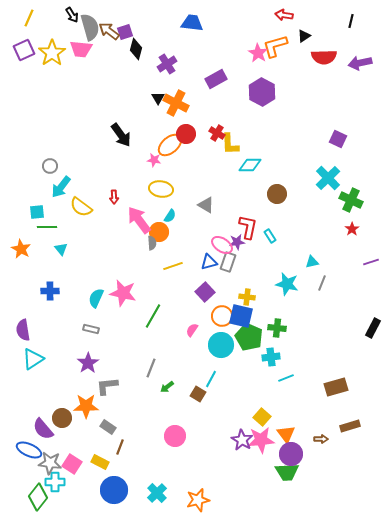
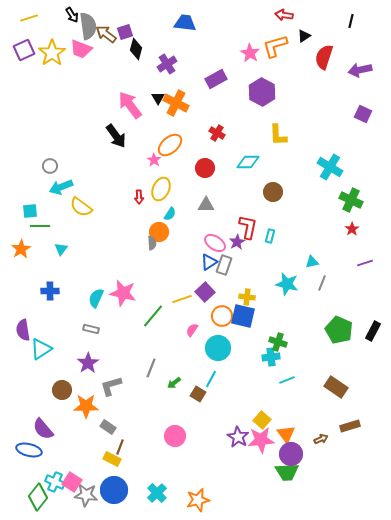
yellow line at (29, 18): rotated 48 degrees clockwise
blue trapezoid at (192, 23): moved 7 px left
gray semicircle at (90, 27): moved 2 px left, 1 px up; rotated 8 degrees clockwise
brown arrow at (109, 31): moved 3 px left, 3 px down
pink trapezoid at (81, 49): rotated 15 degrees clockwise
pink star at (258, 53): moved 8 px left
red semicircle at (324, 57): rotated 110 degrees clockwise
purple arrow at (360, 63): moved 7 px down
red circle at (186, 134): moved 19 px right, 34 px down
black arrow at (121, 135): moved 5 px left, 1 px down
purple square at (338, 139): moved 25 px right, 25 px up
yellow L-shape at (230, 144): moved 48 px right, 9 px up
pink star at (154, 160): rotated 24 degrees clockwise
cyan diamond at (250, 165): moved 2 px left, 3 px up
cyan cross at (328, 178): moved 2 px right, 11 px up; rotated 15 degrees counterclockwise
cyan arrow at (61, 187): rotated 30 degrees clockwise
yellow ellipse at (161, 189): rotated 75 degrees counterclockwise
brown circle at (277, 194): moved 4 px left, 2 px up
red arrow at (114, 197): moved 25 px right
gray triangle at (206, 205): rotated 30 degrees counterclockwise
cyan square at (37, 212): moved 7 px left, 1 px up
cyan semicircle at (170, 216): moved 2 px up
pink arrow at (139, 220): moved 9 px left, 115 px up
green line at (47, 227): moved 7 px left, 1 px up
cyan rectangle at (270, 236): rotated 48 degrees clockwise
purple star at (237, 242): rotated 21 degrees counterclockwise
pink ellipse at (222, 245): moved 7 px left, 2 px up
orange star at (21, 249): rotated 12 degrees clockwise
cyan triangle at (61, 249): rotated 16 degrees clockwise
blue triangle at (209, 262): rotated 18 degrees counterclockwise
gray rectangle at (228, 262): moved 4 px left, 3 px down
purple line at (371, 262): moved 6 px left, 1 px down
yellow line at (173, 266): moved 9 px right, 33 px down
green line at (153, 316): rotated 10 degrees clockwise
blue square at (241, 316): moved 2 px right
green cross at (277, 328): moved 1 px right, 14 px down; rotated 12 degrees clockwise
black rectangle at (373, 328): moved 3 px down
green pentagon at (249, 337): moved 90 px right, 7 px up
cyan circle at (221, 345): moved 3 px left, 3 px down
cyan triangle at (33, 359): moved 8 px right, 10 px up
cyan line at (286, 378): moved 1 px right, 2 px down
gray L-shape at (107, 386): moved 4 px right; rotated 10 degrees counterclockwise
green arrow at (167, 387): moved 7 px right, 4 px up
brown rectangle at (336, 387): rotated 50 degrees clockwise
yellow square at (262, 417): moved 3 px down
brown circle at (62, 418): moved 28 px up
brown arrow at (321, 439): rotated 24 degrees counterclockwise
purple star at (242, 440): moved 4 px left, 3 px up
blue ellipse at (29, 450): rotated 10 degrees counterclockwise
yellow rectangle at (100, 462): moved 12 px right, 3 px up
gray star at (50, 463): moved 36 px right, 32 px down
pink square at (72, 464): moved 18 px down
cyan cross at (55, 482): rotated 24 degrees clockwise
